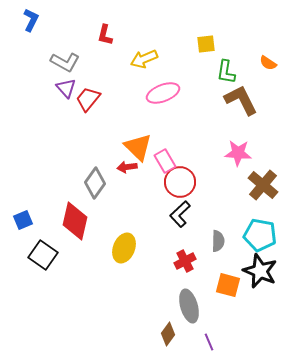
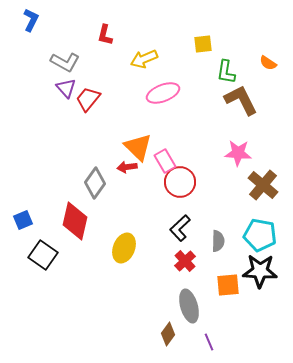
yellow square: moved 3 px left
black L-shape: moved 14 px down
red cross: rotated 15 degrees counterclockwise
black star: rotated 20 degrees counterclockwise
orange square: rotated 20 degrees counterclockwise
